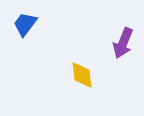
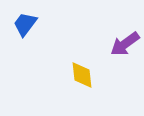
purple arrow: moved 2 px right, 1 px down; rotated 32 degrees clockwise
